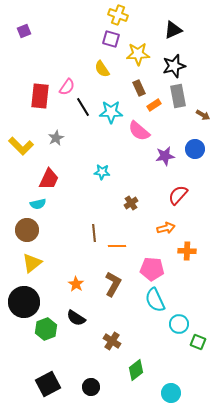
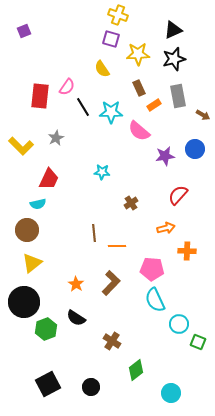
black star at (174, 66): moved 7 px up
brown L-shape at (113, 284): moved 2 px left, 1 px up; rotated 15 degrees clockwise
